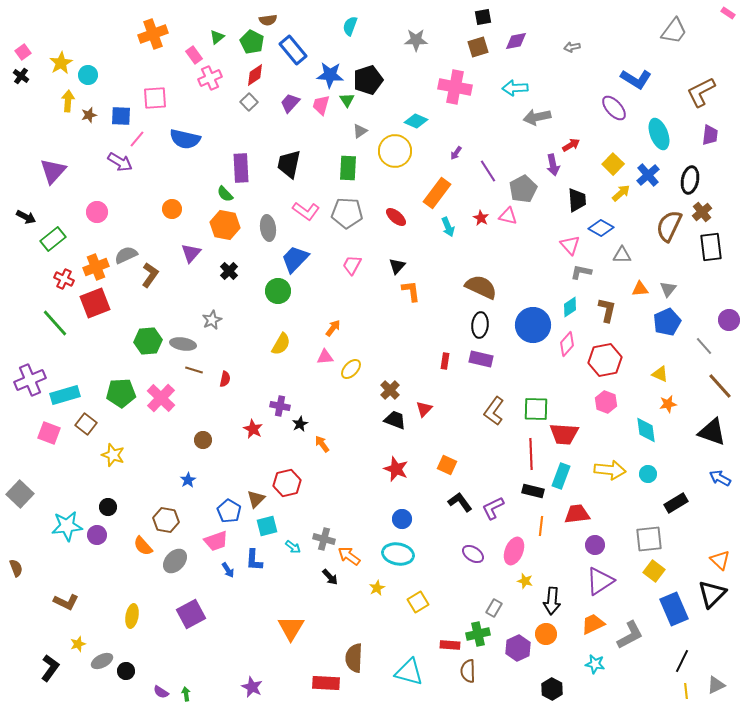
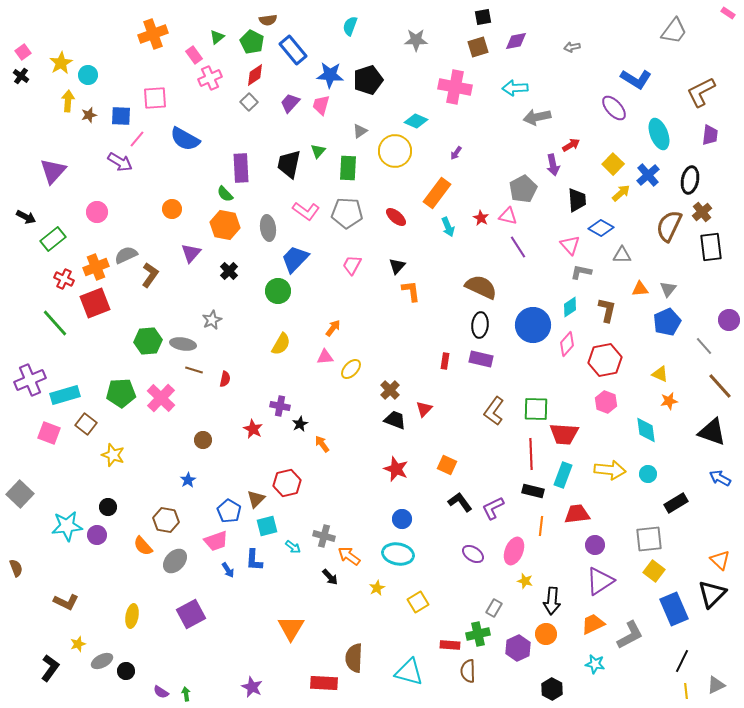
green triangle at (347, 100): moved 29 px left, 51 px down; rotated 14 degrees clockwise
blue semicircle at (185, 139): rotated 16 degrees clockwise
purple line at (488, 171): moved 30 px right, 76 px down
orange star at (668, 404): moved 1 px right, 3 px up
cyan rectangle at (561, 476): moved 2 px right, 1 px up
gray cross at (324, 539): moved 3 px up
red rectangle at (326, 683): moved 2 px left
